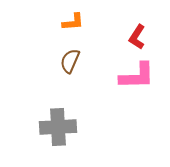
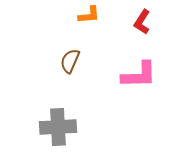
orange L-shape: moved 16 px right, 7 px up
red L-shape: moved 5 px right, 15 px up
pink L-shape: moved 2 px right, 1 px up
